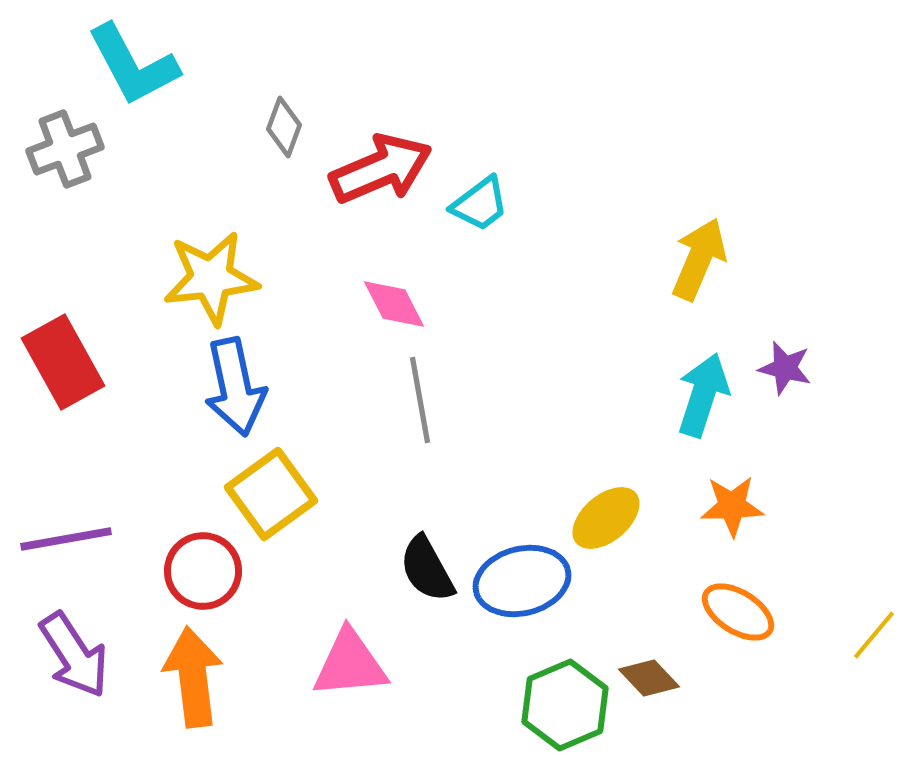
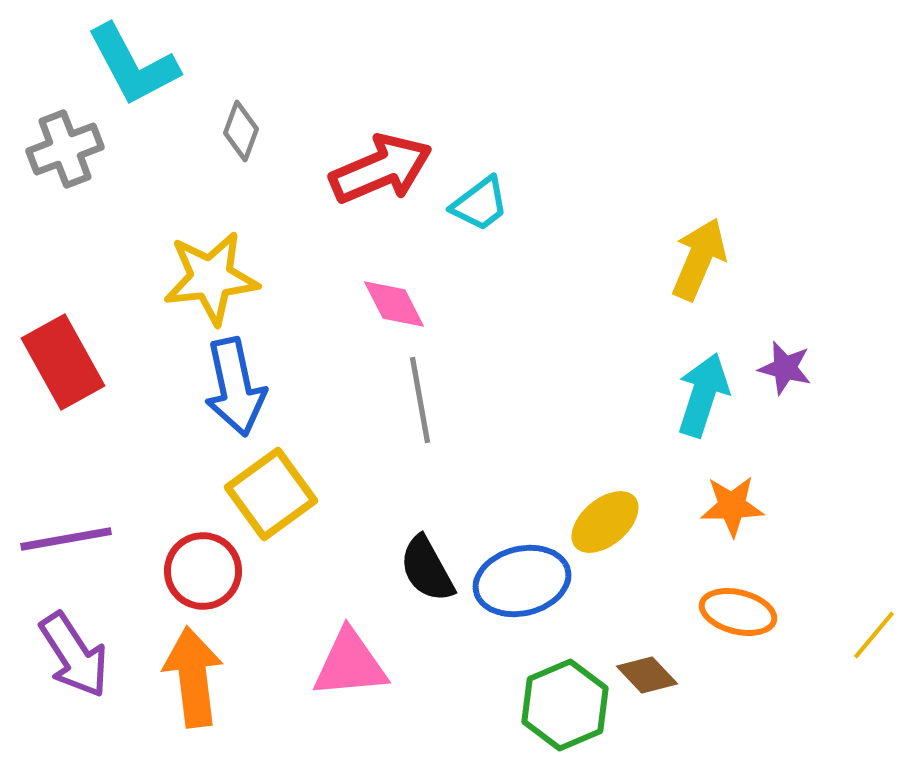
gray diamond: moved 43 px left, 4 px down
yellow ellipse: moved 1 px left, 4 px down
orange ellipse: rotated 18 degrees counterclockwise
brown diamond: moved 2 px left, 3 px up
